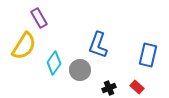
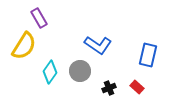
blue L-shape: rotated 76 degrees counterclockwise
cyan diamond: moved 4 px left, 9 px down
gray circle: moved 1 px down
